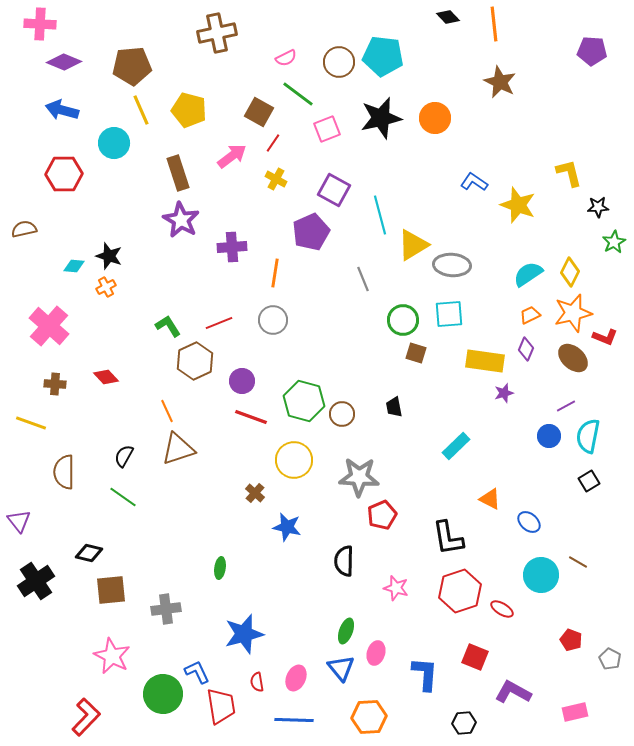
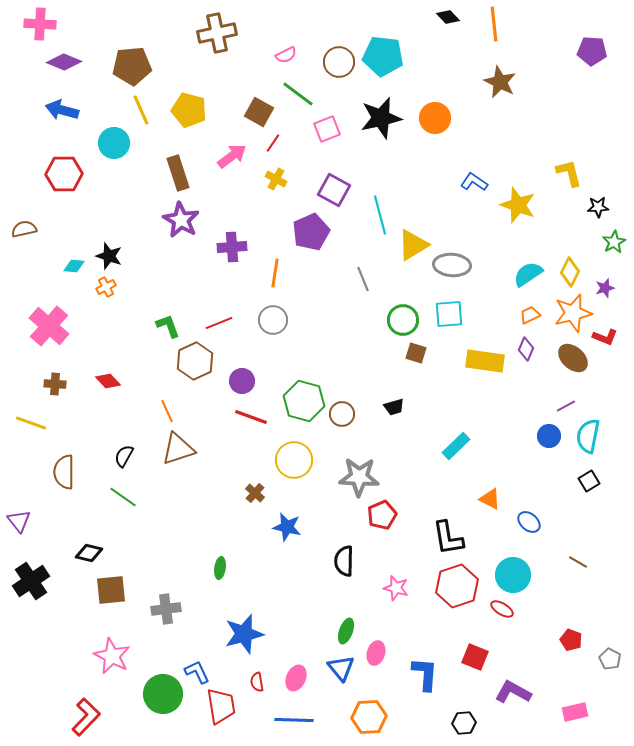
pink semicircle at (286, 58): moved 3 px up
green L-shape at (168, 326): rotated 12 degrees clockwise
red diamond at (106, 377): moved 2 px right, 4 px down
purple star at (504, 393): moved 101 px right, 105 px up
black trapezoid at (394, 407): rotated 95 degrees counterclockwise
cyan circle at (541, 575): moved 28 px left
black cross at (36, 581): moved 5 px left
red hexagon at (460, 591): moved 3 px left, 5 px up
